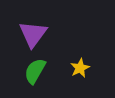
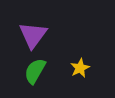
purple triangle: moved 1 px down
